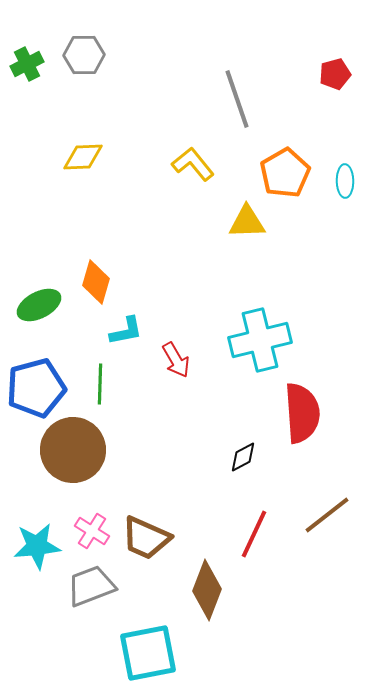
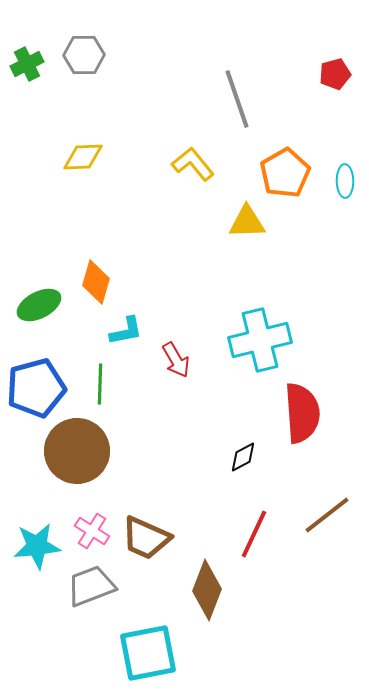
brown circle: moved 4 px right, 1 px down
